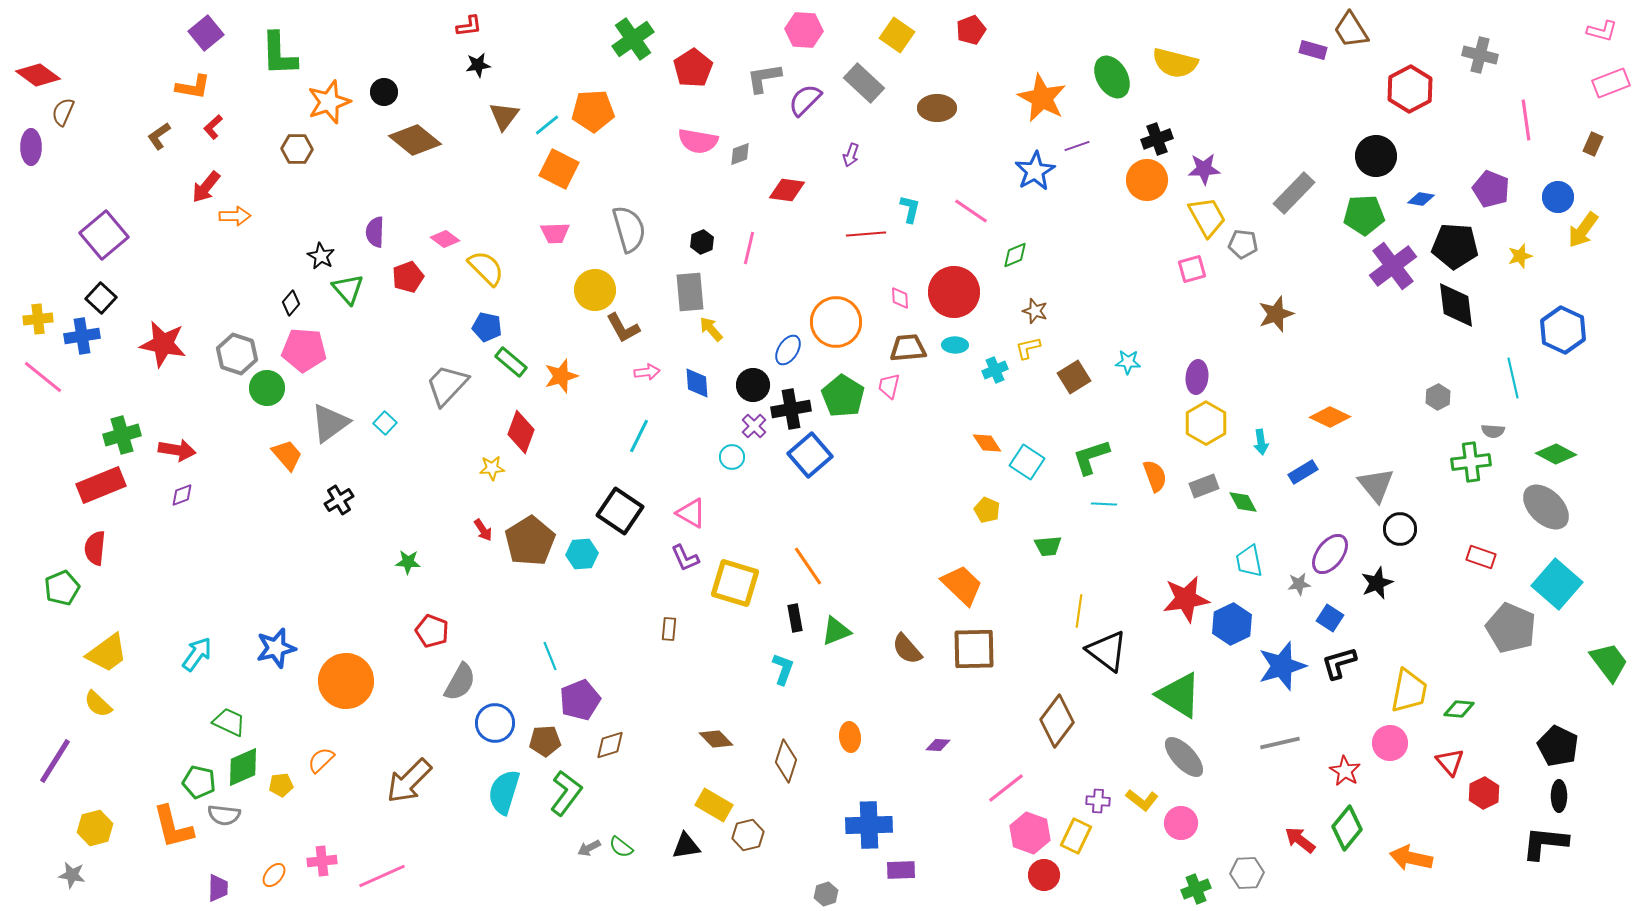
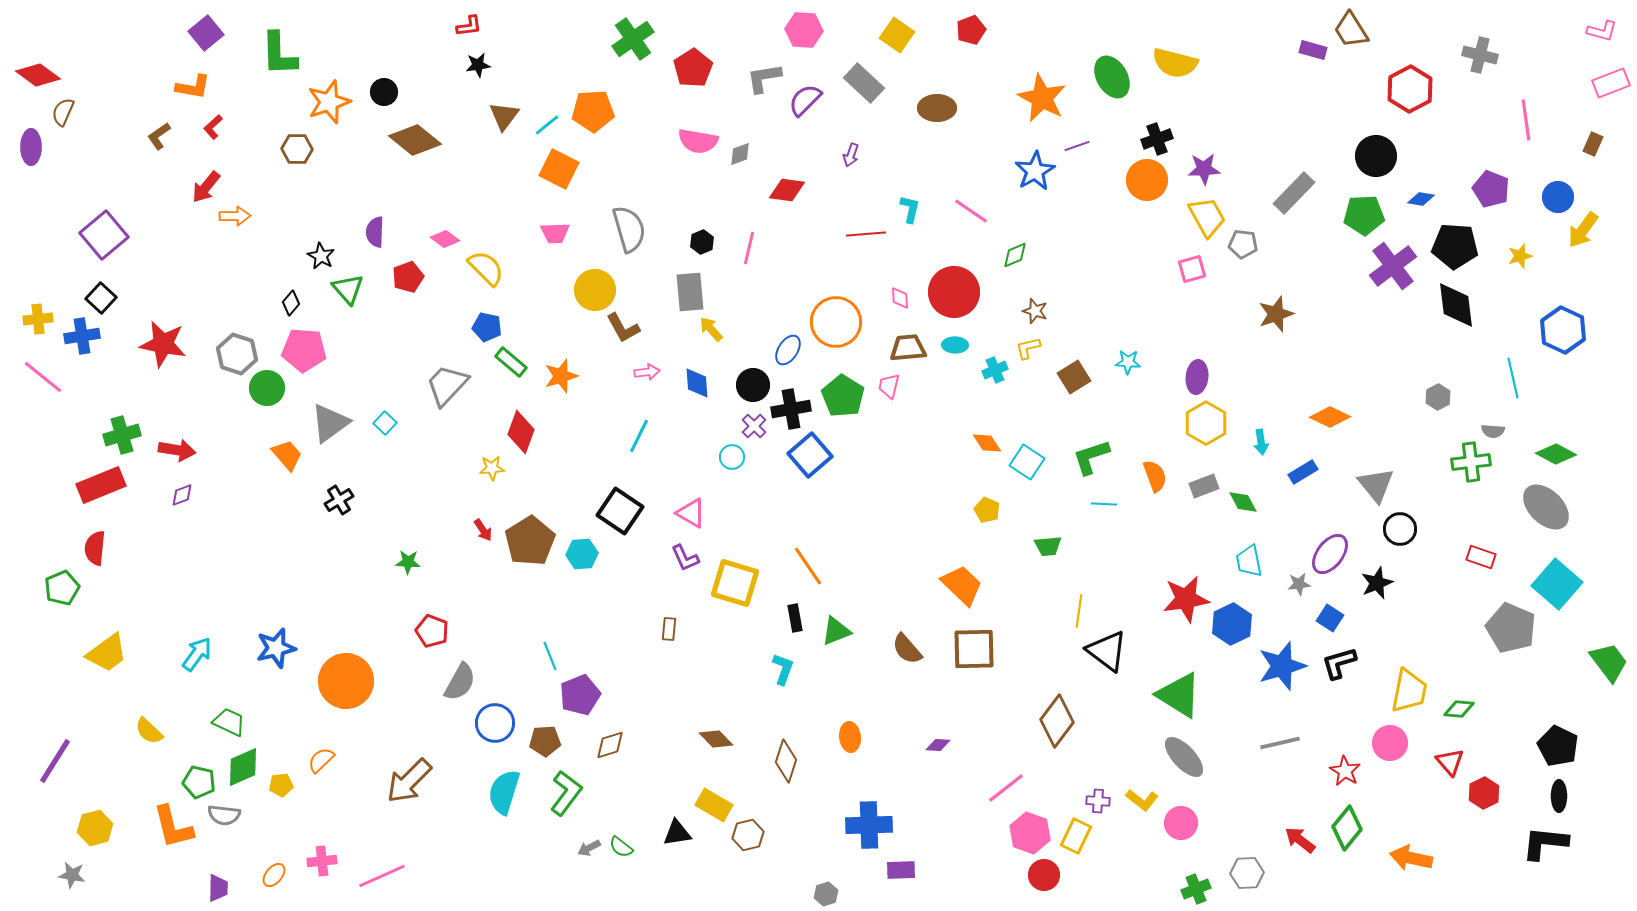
purple pentagon at (580, 700): moved 5 px up
yellow semicircle at (98, 704): moved 51 px right, 27 px down
black triangle at (686, 846): moved 9 px left, 13 px up
